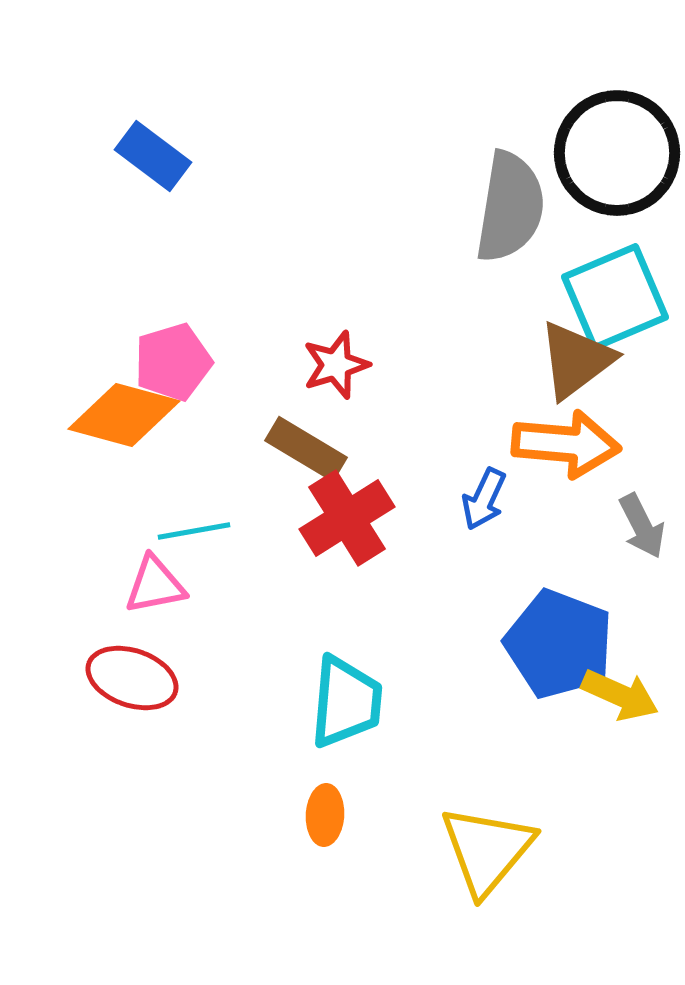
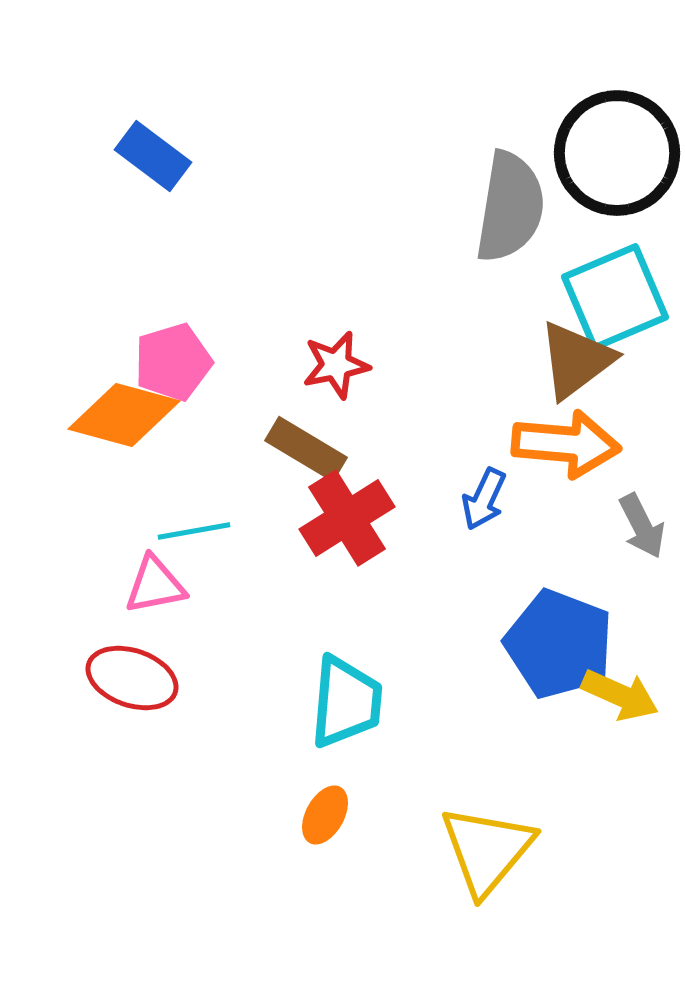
red star: rotated 6 degrees clockwise
orange ellipse: rotated 26 degrees clockwise
